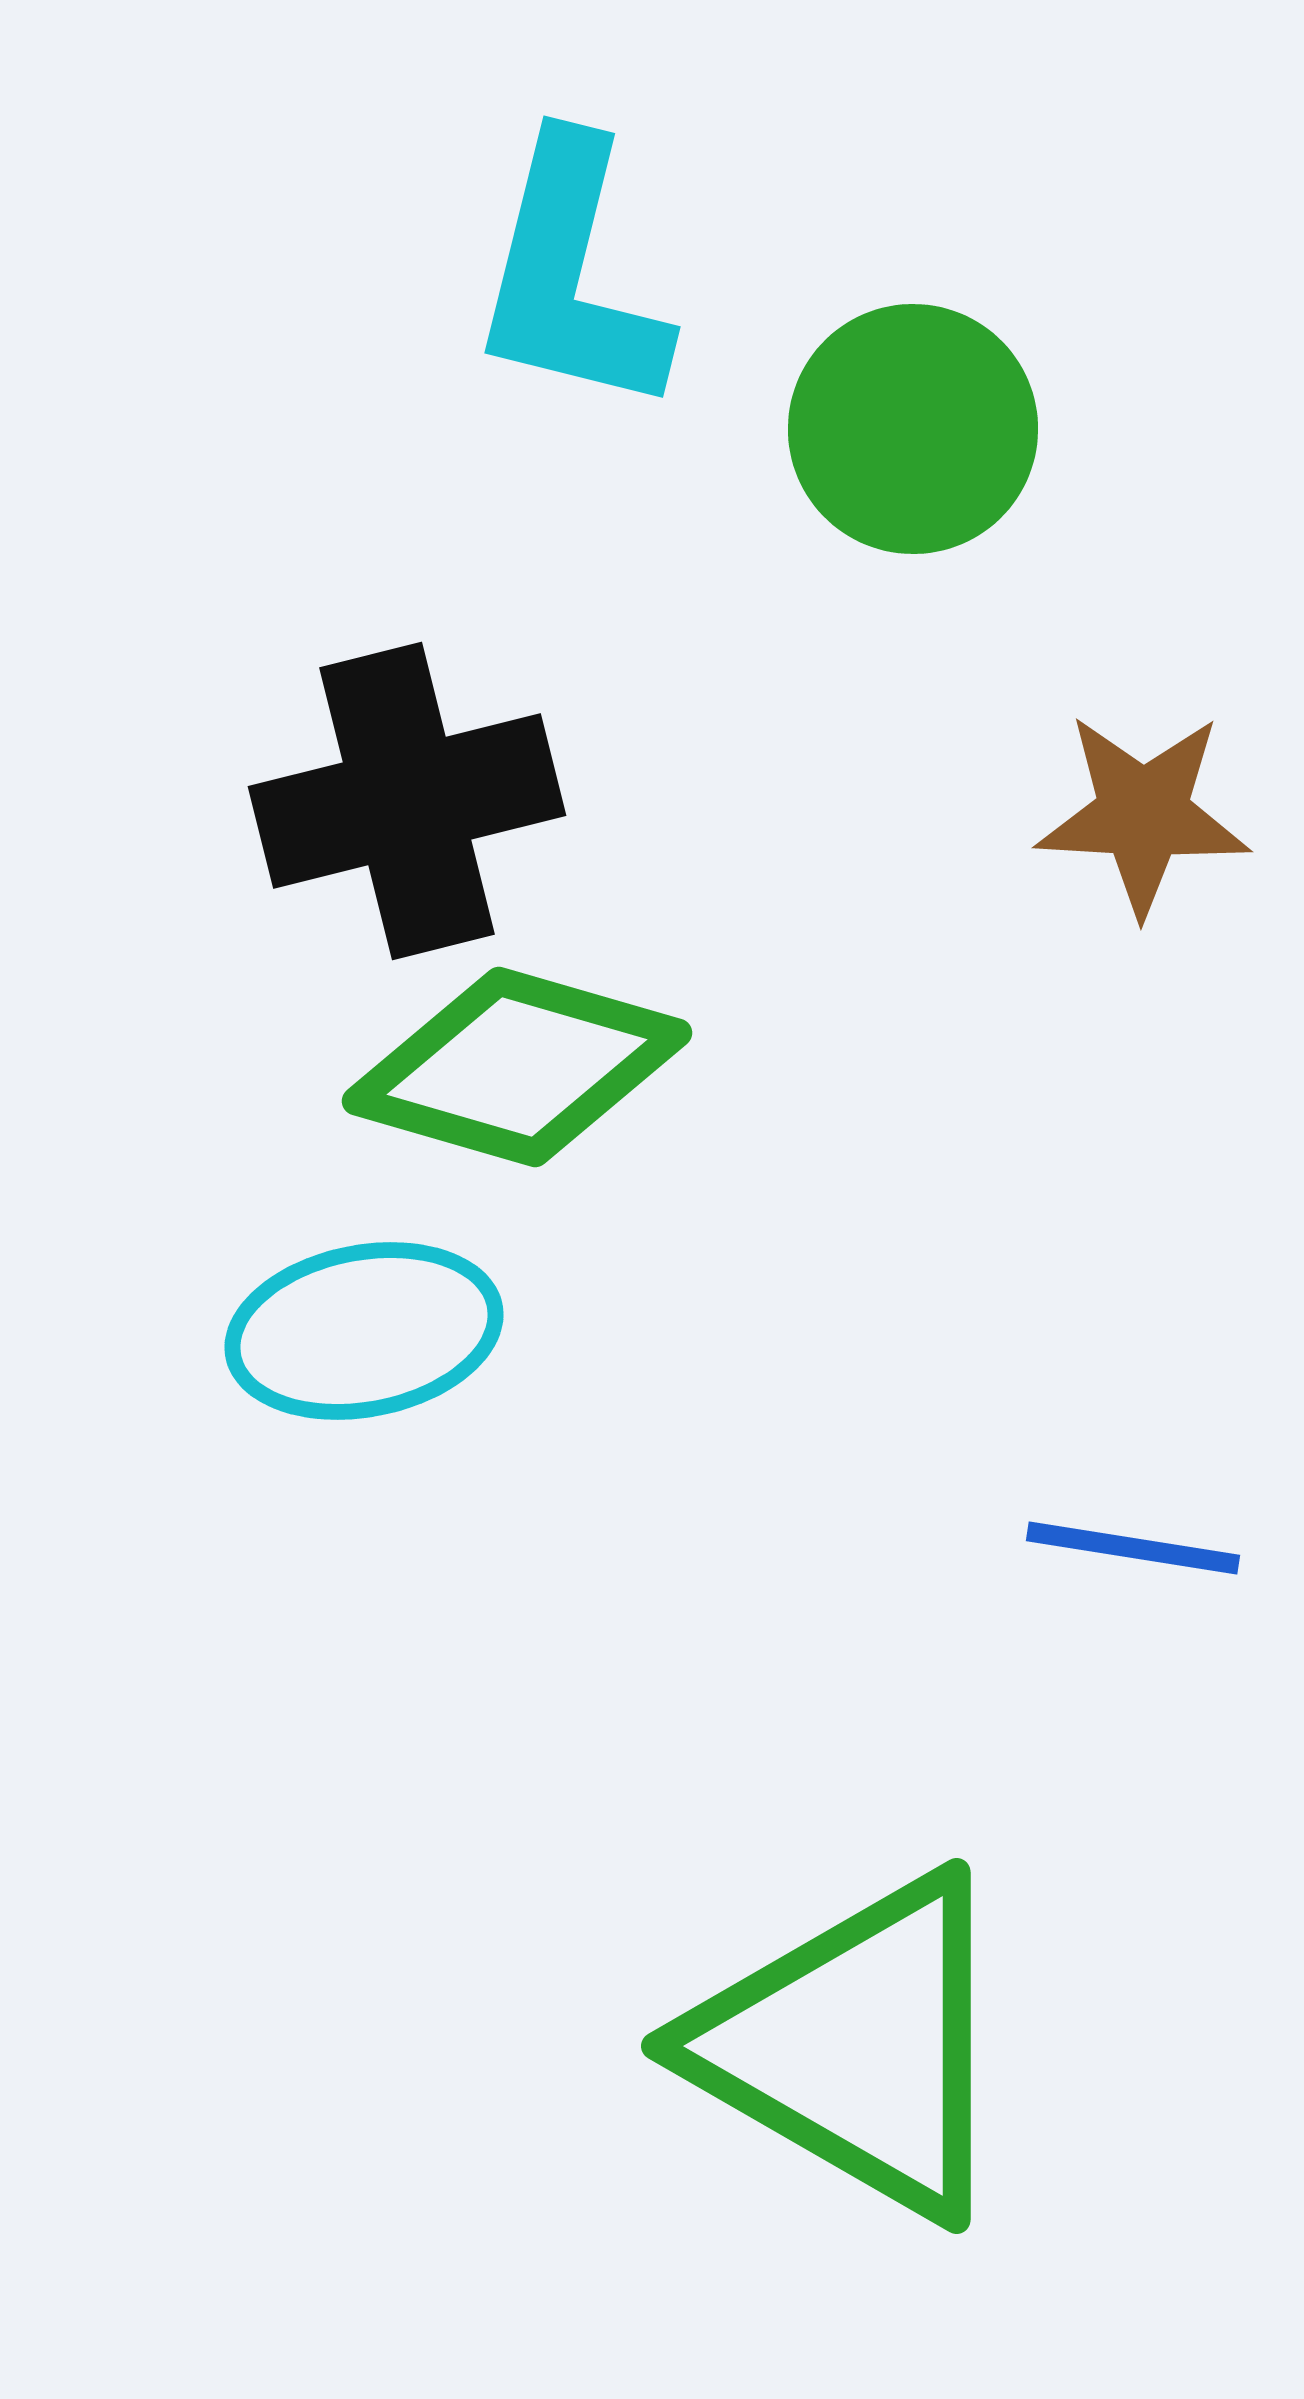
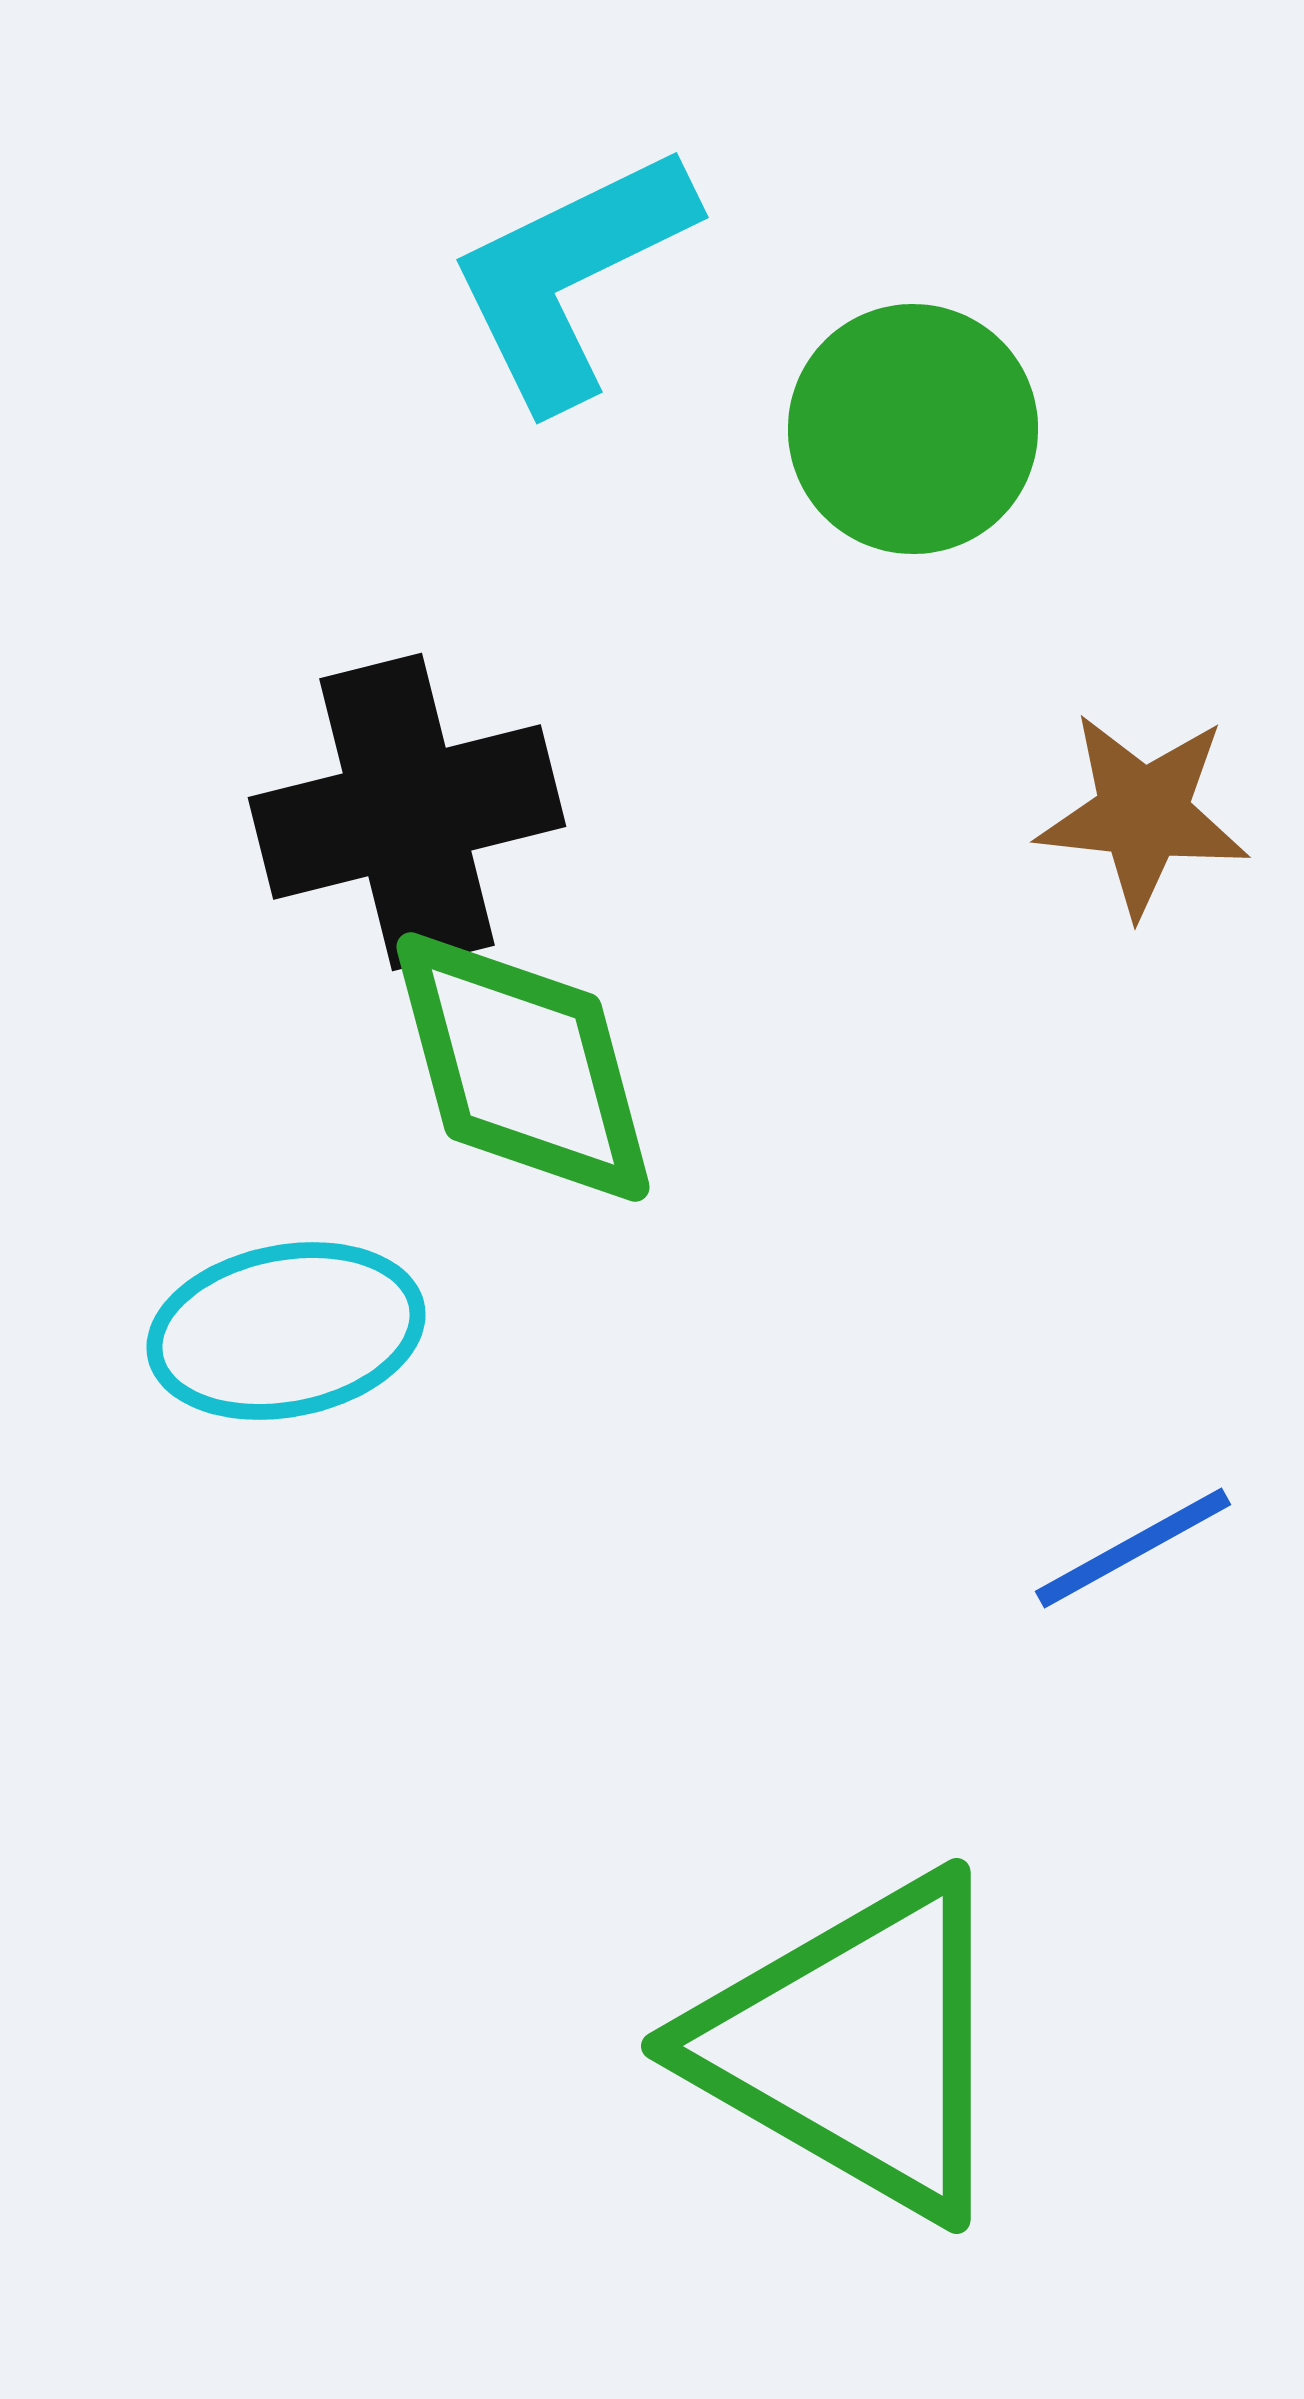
cyan L-shape: rotated 50 degrees clockwise
black cross: moved 11 px down
brown star: rotated 3 degrees clockwise
green diamond: moved 6 px right; rotated 59 degrees clockwise
cyan ellipse: moved 78 px left
blue line: rotated 38 degrees counterclockwise
